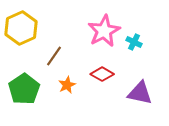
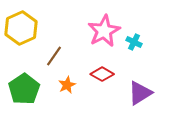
purple triangle: rotated 44 degrees counterclockwise
